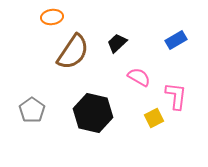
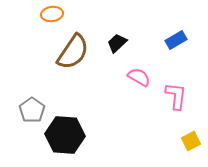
orange ellipse: moved 3 px up
black hexagon: moved 28 px left, 22 px down; rotated 9 degrees counterclockwise
yellow square: moved 37 px right, 23 px down
